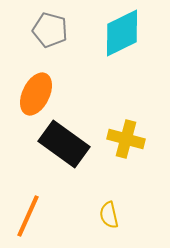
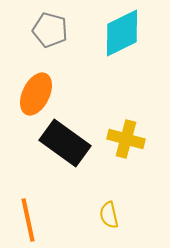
black rectangle: moved 1 px right, 1 px up
orange line: moved 4 px down; rotated 36 degrees counterclockwise
